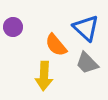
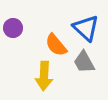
purple circle: moved 1 px down
gray trapezoid: moved 3 px left, 1 px up; rotated 15 degrees clockwise
